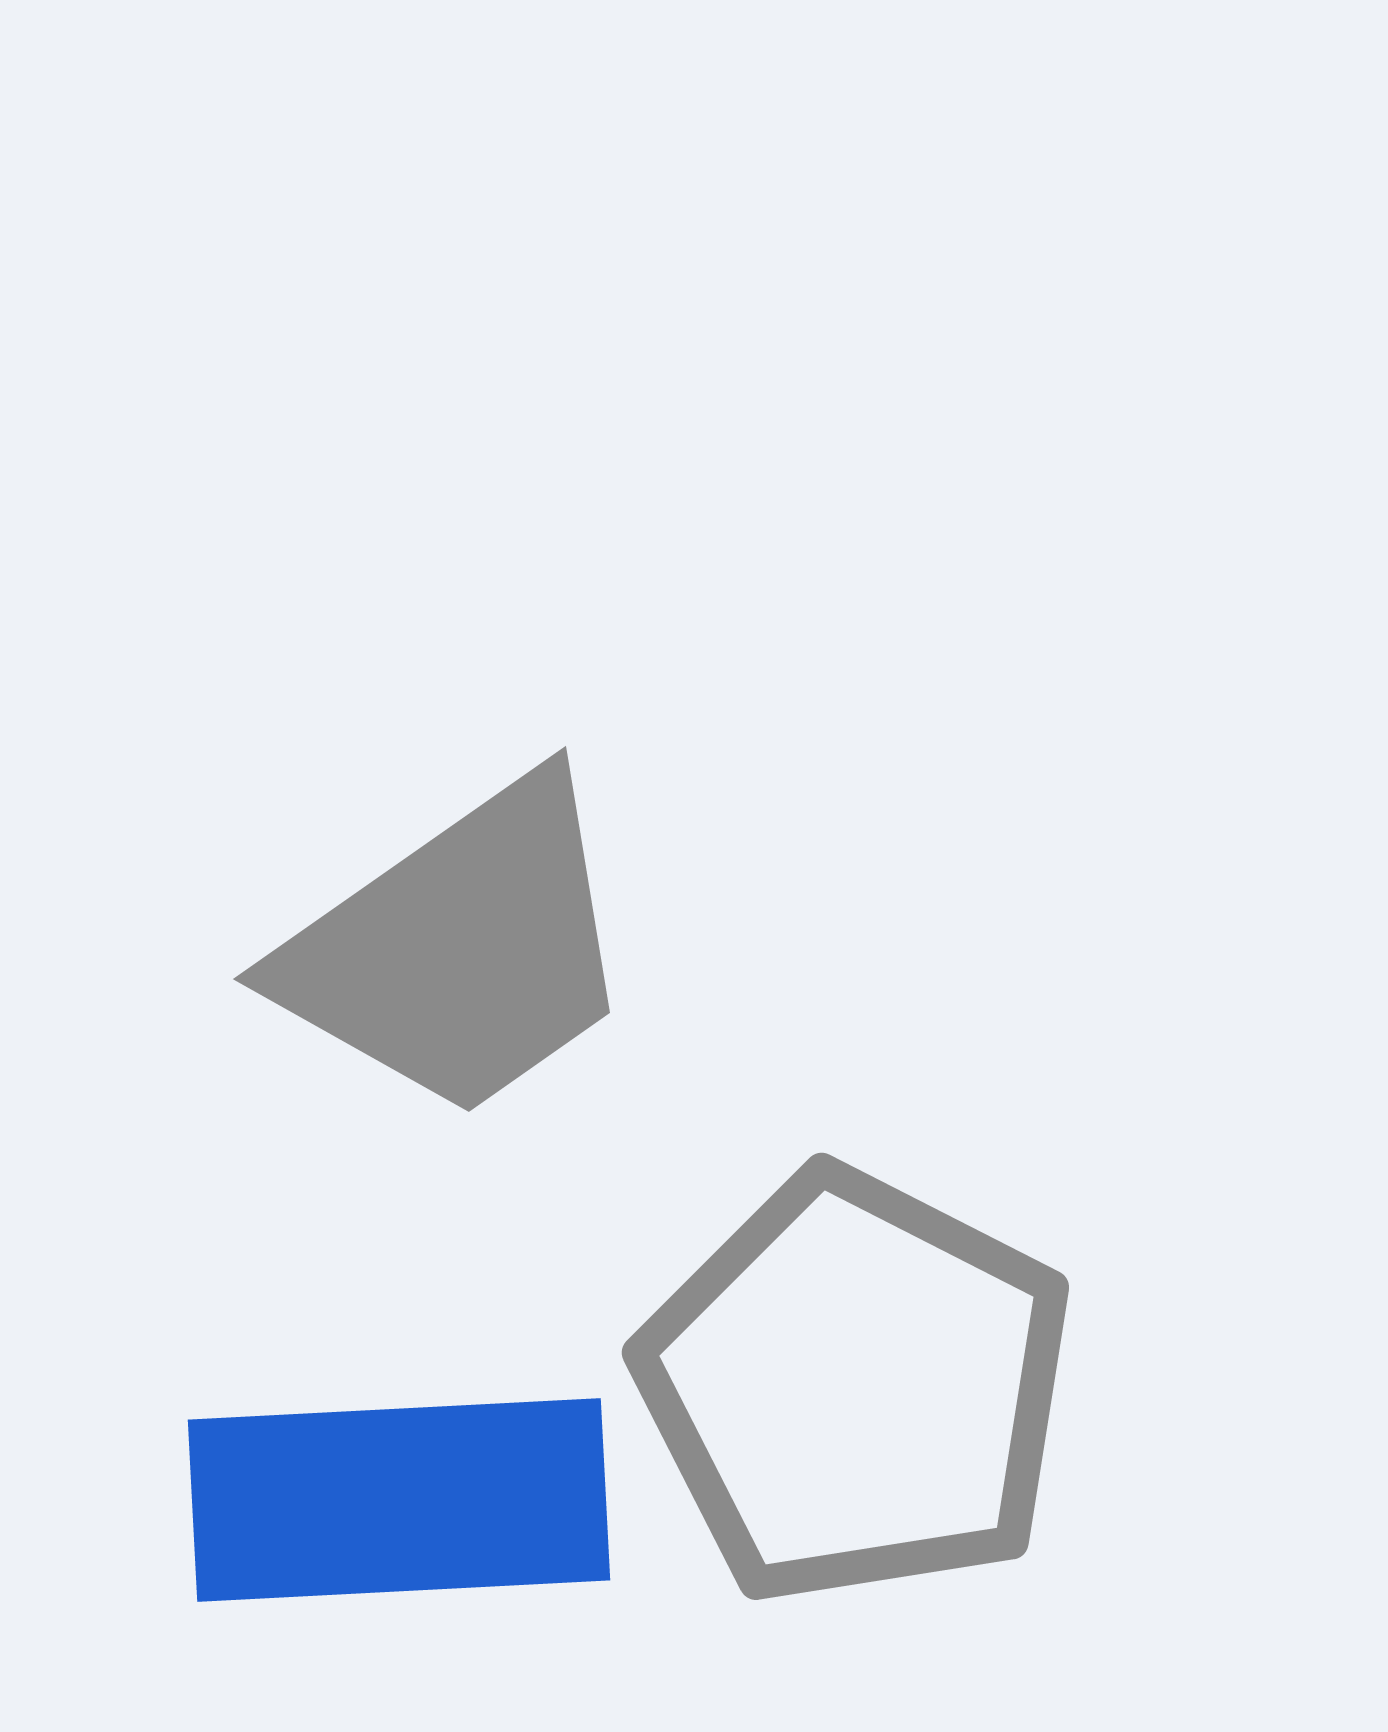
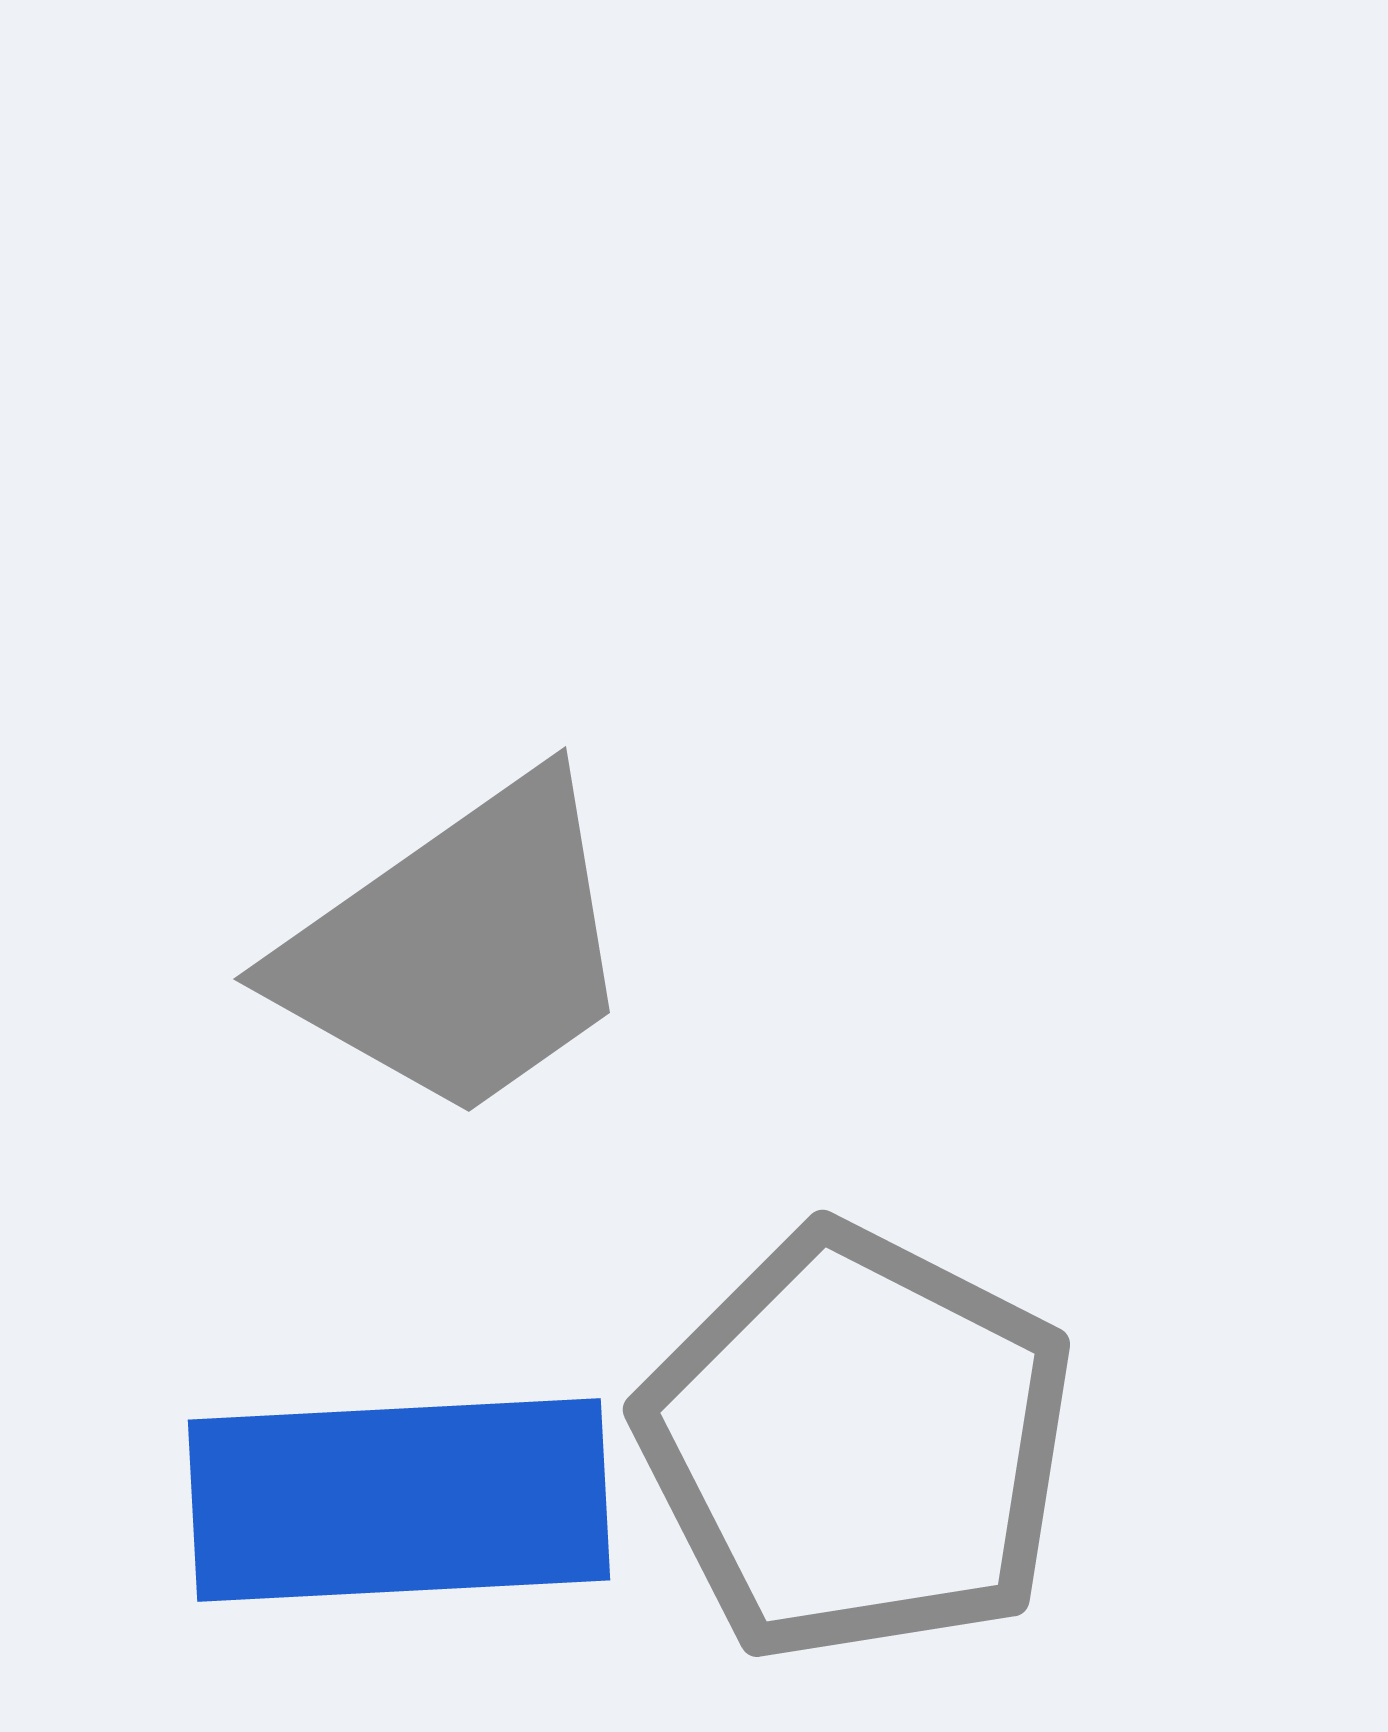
gray pentagon: moved 1 px right, 57 px down
